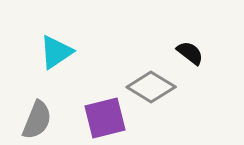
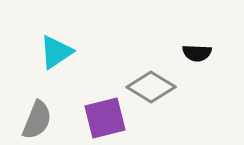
black semicircle: moved 7 px right; rotated 144 degrees clockwise
